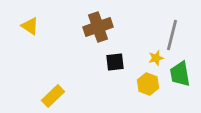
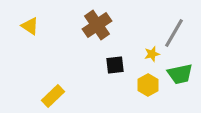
brown cross: moved 1 px left, 2 px up; rotated 16 degrees counterclockwise
gray line: moved 2 px right, 2 px up; rotated 16 degrees clockwise
yellow star: moved 4 px left, 4 px up
black square: moved 3 px down
green trapezoid: rotated 92 degrees counterclockwise
yellow hexagon: moved 1 px down; rotated 10 degrees clockwise
